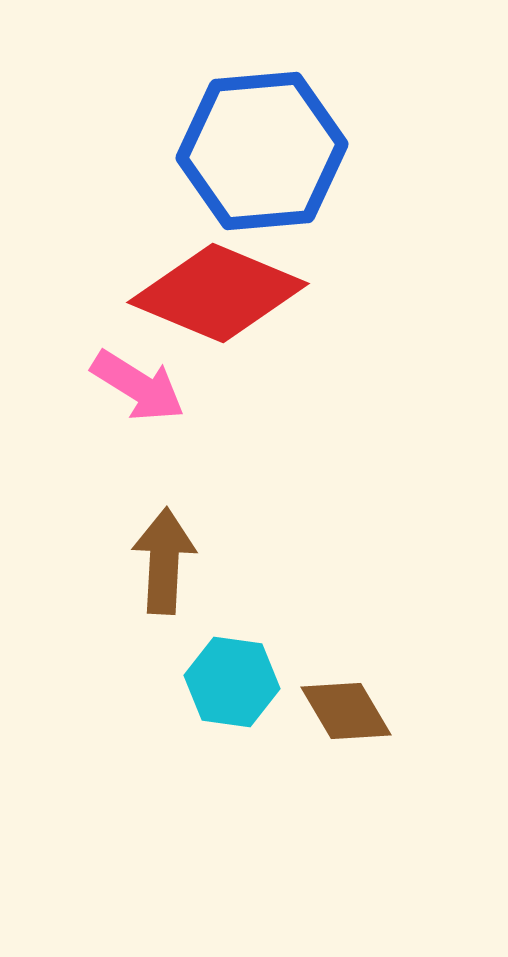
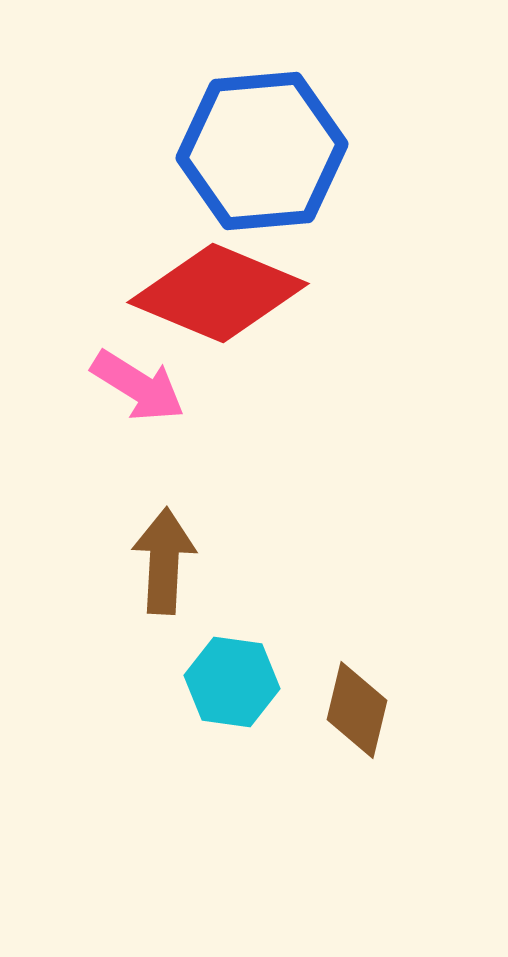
brown diamond: moved 11 px right, 1 px up; rotated 44 degrees clockwise
